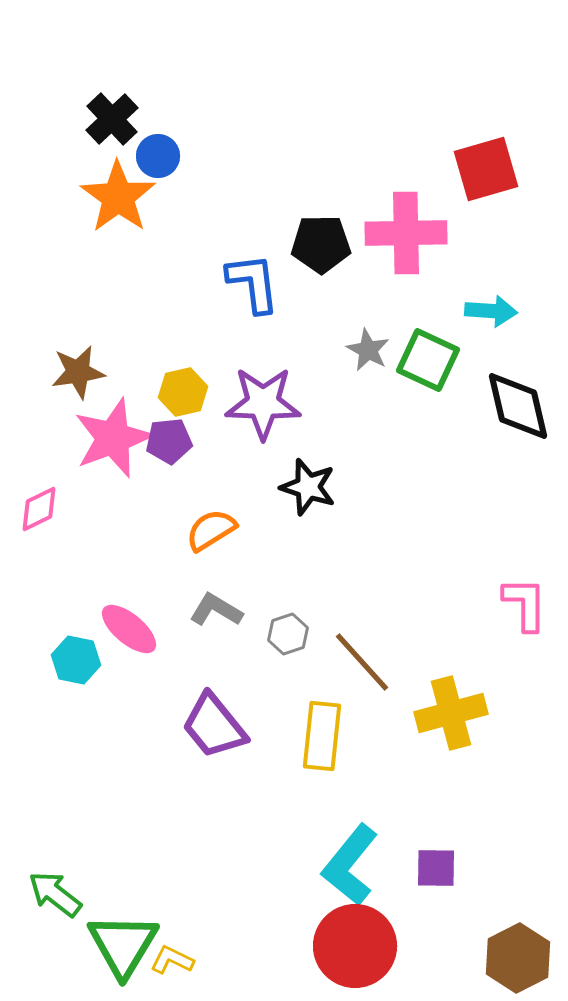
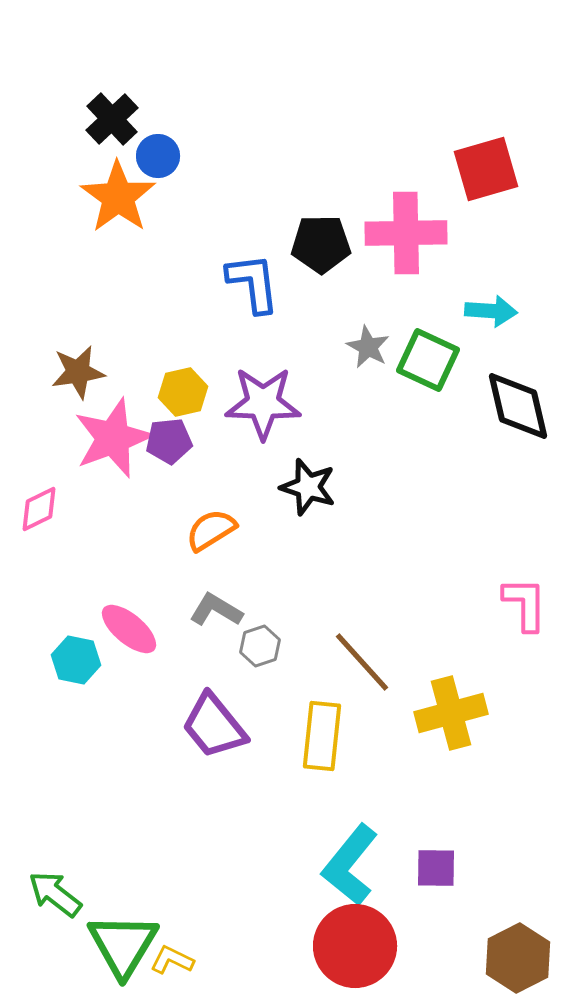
gray star: moved 3 px up
gray hexagon: moved 28 px left, 12 px down
